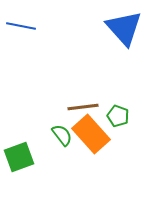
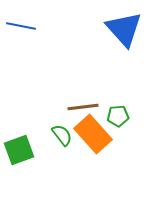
blue triangle: moved 1 px down
green pentagon: rotated 25 degrees counterclockwise
orange rectangle: moved 2 px right
green square: moved 7 px up
